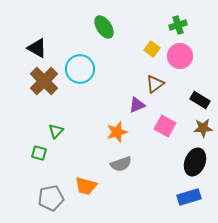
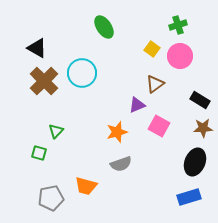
cyan circle: moved 2 px right, 4 px down
pink square: moved 6 px left
